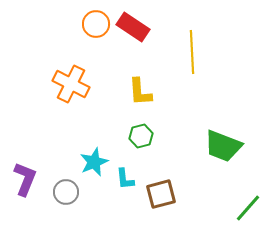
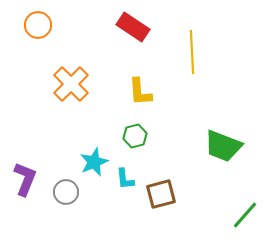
orange circle: moved 58 px left, 1 px down
orange cross: rotated 18 degrees clockwise
green hexagon: moved 6 px left
green line: moved 3 px left, 7 px down
